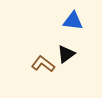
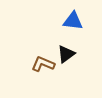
brown L-shape: rotated 15 degrees counterclockwise
